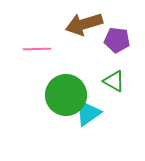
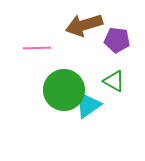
brown arrow: moved 1 px down
pink line: moved 1 px up
green circle: moved 2 px left, 5 px up
cyan triangle: moved 8 px up
